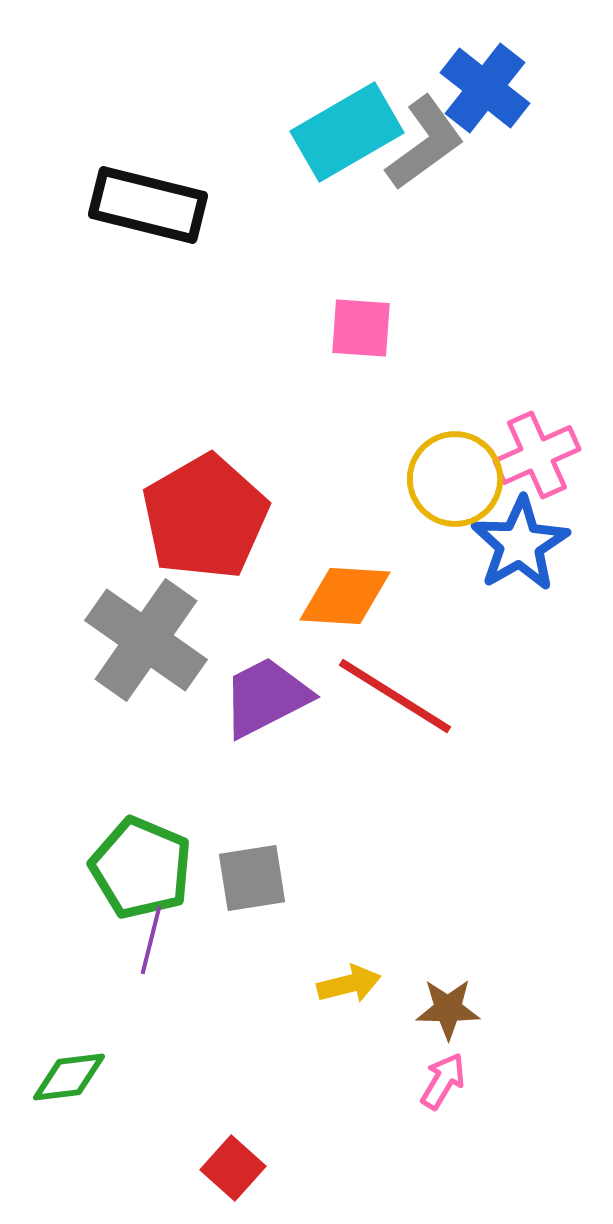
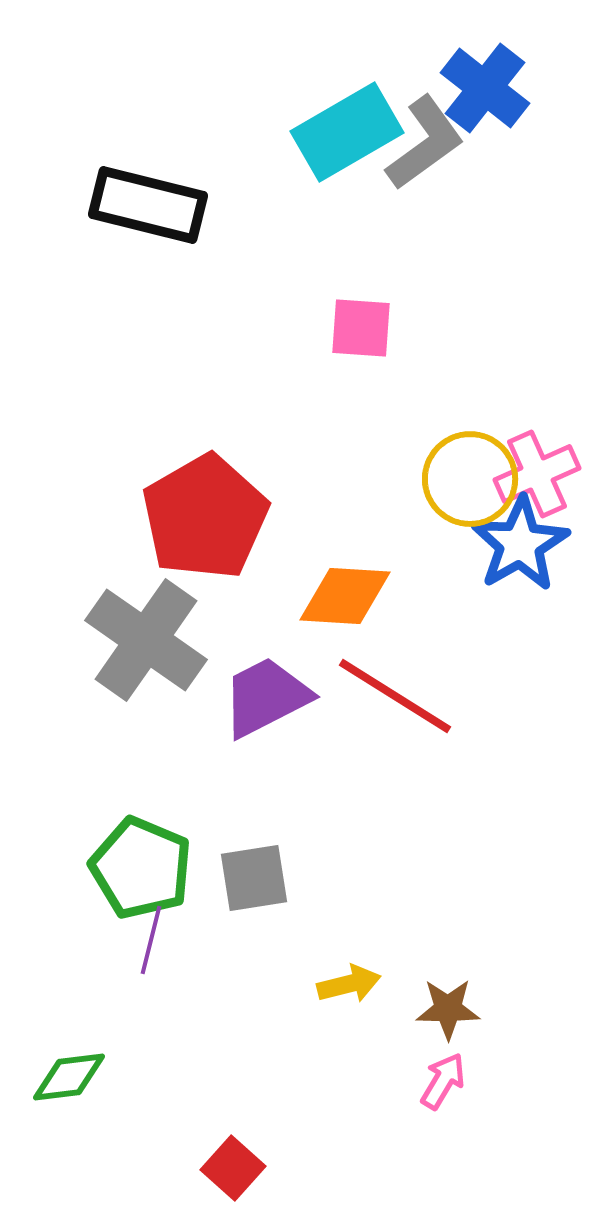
pink cross: moved 19 px down
yellow circle: moved 15 px right
gray square: moved 2 px right
